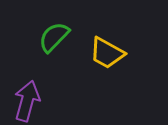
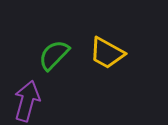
green semicircle: moved 18 px down
